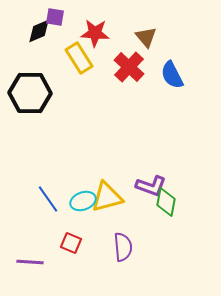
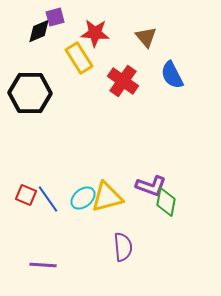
purple square: rotated 24 degrees counterclockwise
red cross: moved 6 px left, 14 px down; rotated 8 degrees counterclockwise
cyan ellipse: moved 3 px up; rotated 20 degrees counterclockwise
red square: moved 45 px left, 48 px up
purple line: moved 13 px right, 3 px down
